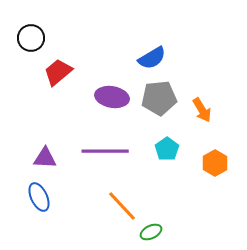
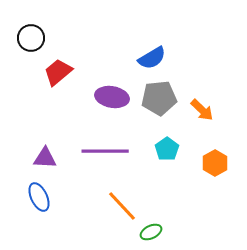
orange arrow: rotated 15 degrees counterclockwise
